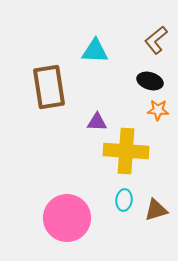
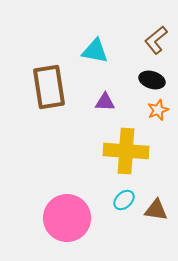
cyan triangle: rotated 8 degrees clockwise
black ellipse: moved 2 px right, 1 px up
orange star: rotated 25 degrees counterclockwise
purple triangle: moved 8 px right, 20 px up
cyan ellipse: rotated 40 degrees clockwise
brown triangle: rotated 25 degrees clockwise
